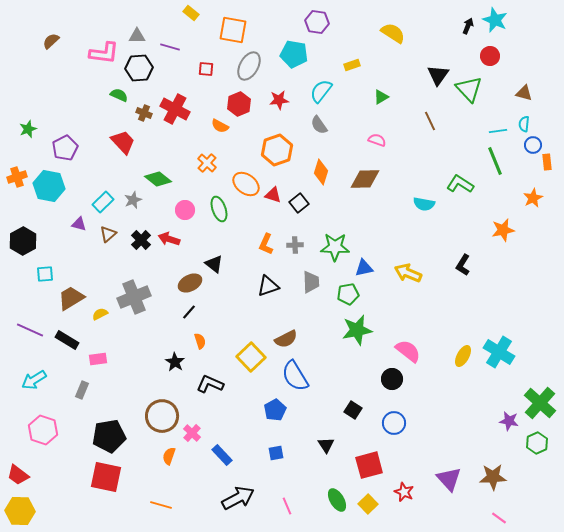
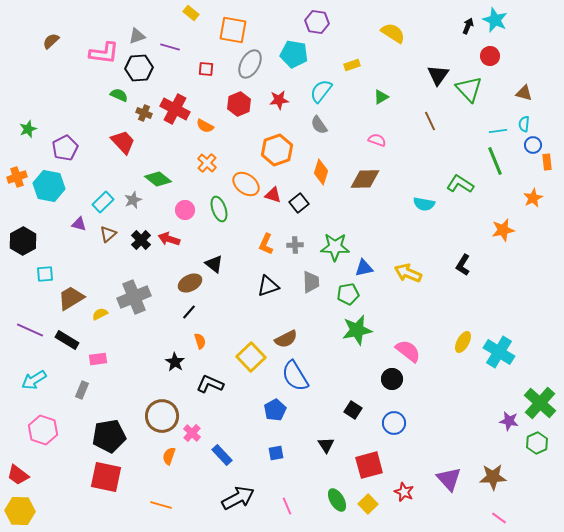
gray triangle at (137, 36): rotated 18 degrees counterclockwise
gray ellipse at (249, 66): moved 1 px right, 2 px up
orange semicircle at (220, 126): moved 15 px left
yellow ellipse at (463, 356): moved 14 px up
